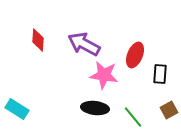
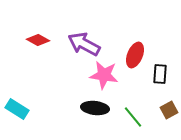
red diamond: rotated 65 degrees counterclockwise
